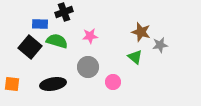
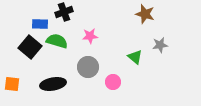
brown star: moved 4 px right, 18 px up
